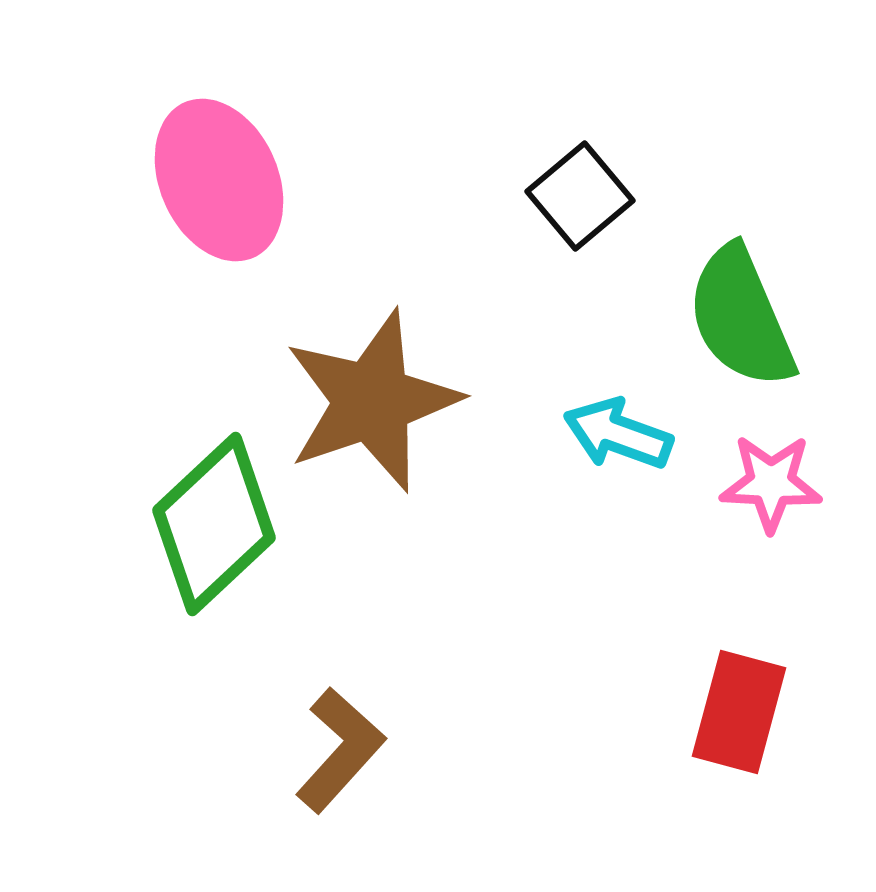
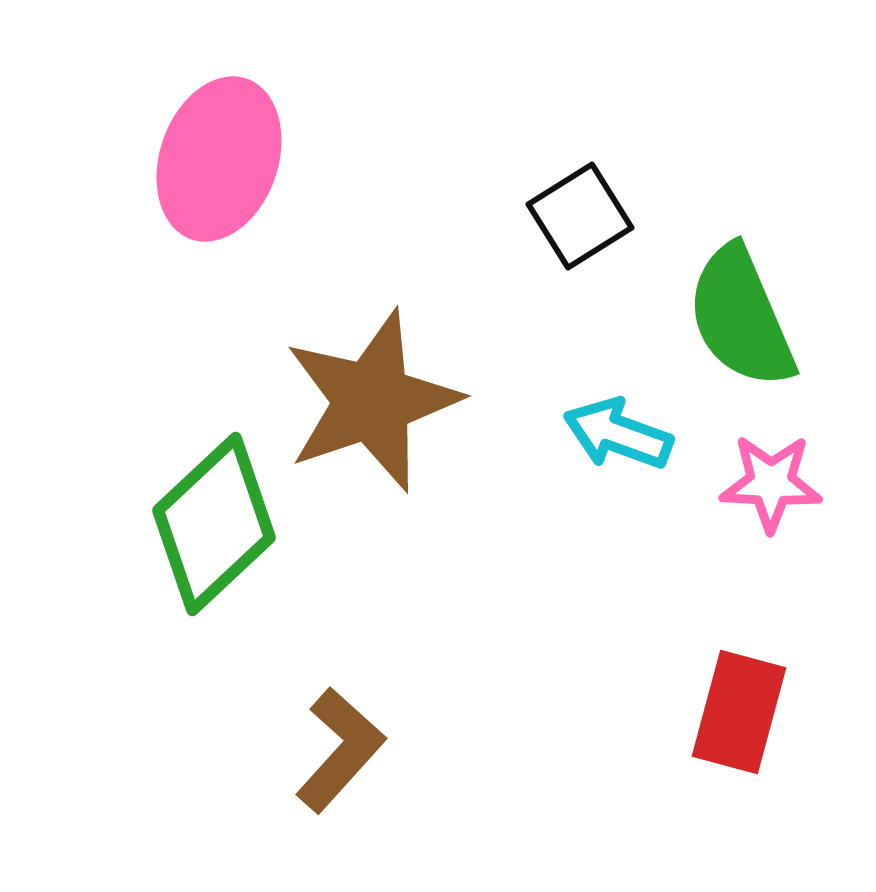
pink ellipse: moved 21 px up; rotated 43 degrees clockwise
black square: moved 20 px down; rotated 8 degrees clockwise
